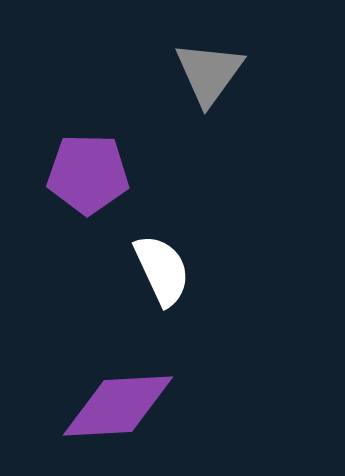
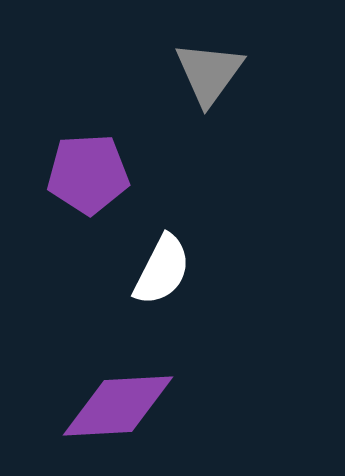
purple pentagon: rotated 4 degrees counterclockwise
white semicircle: rotated 52 degrees clockwise
